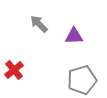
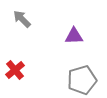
gray arrow: moved 17 px left, 5 px up
red cross: moved 1 px right
